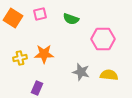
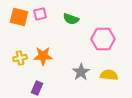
orange square: moved 6 px right, 1 px up; rotated 18 degrees counterclockwise
orange star: moved 1 px left, 2 px down
gray star: rotated 24 degrees clockwise
